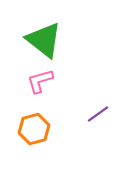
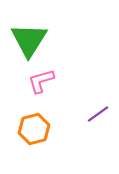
green triangle: moved 15 px left; rotated 24 degrees clockwise
pink L-shape: moved 1 px right
